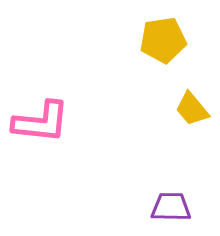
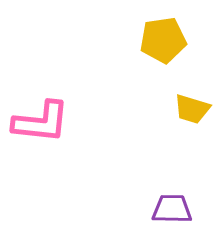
yellow trapezoid: rotated 33 degrees counterclockwise
purple trapezoid: moved 1 px right, 2 px down
